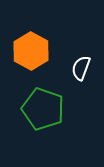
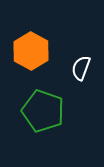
green pentagon: moved 2 px down
